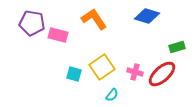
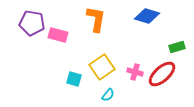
orange L-shape: moved 2 px right; rotated 44 degrees clockwise
cyan square: moved 5 px down
cyan semicircle: moved 4 px left
